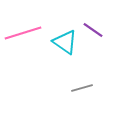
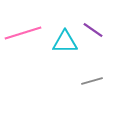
cyan triangle: rotated 36 degrees counterclockwise
gray line: moved 10 px right, 7 px up
